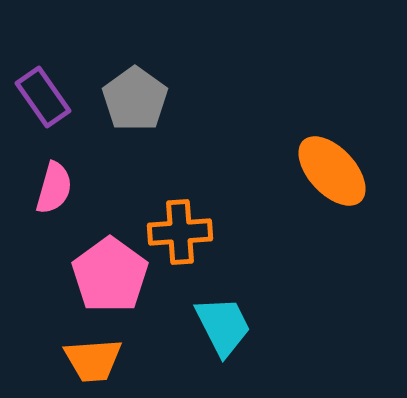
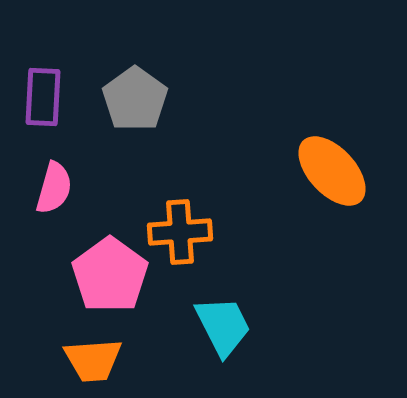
purple rectangle: rotated 38 degrees clockwise
